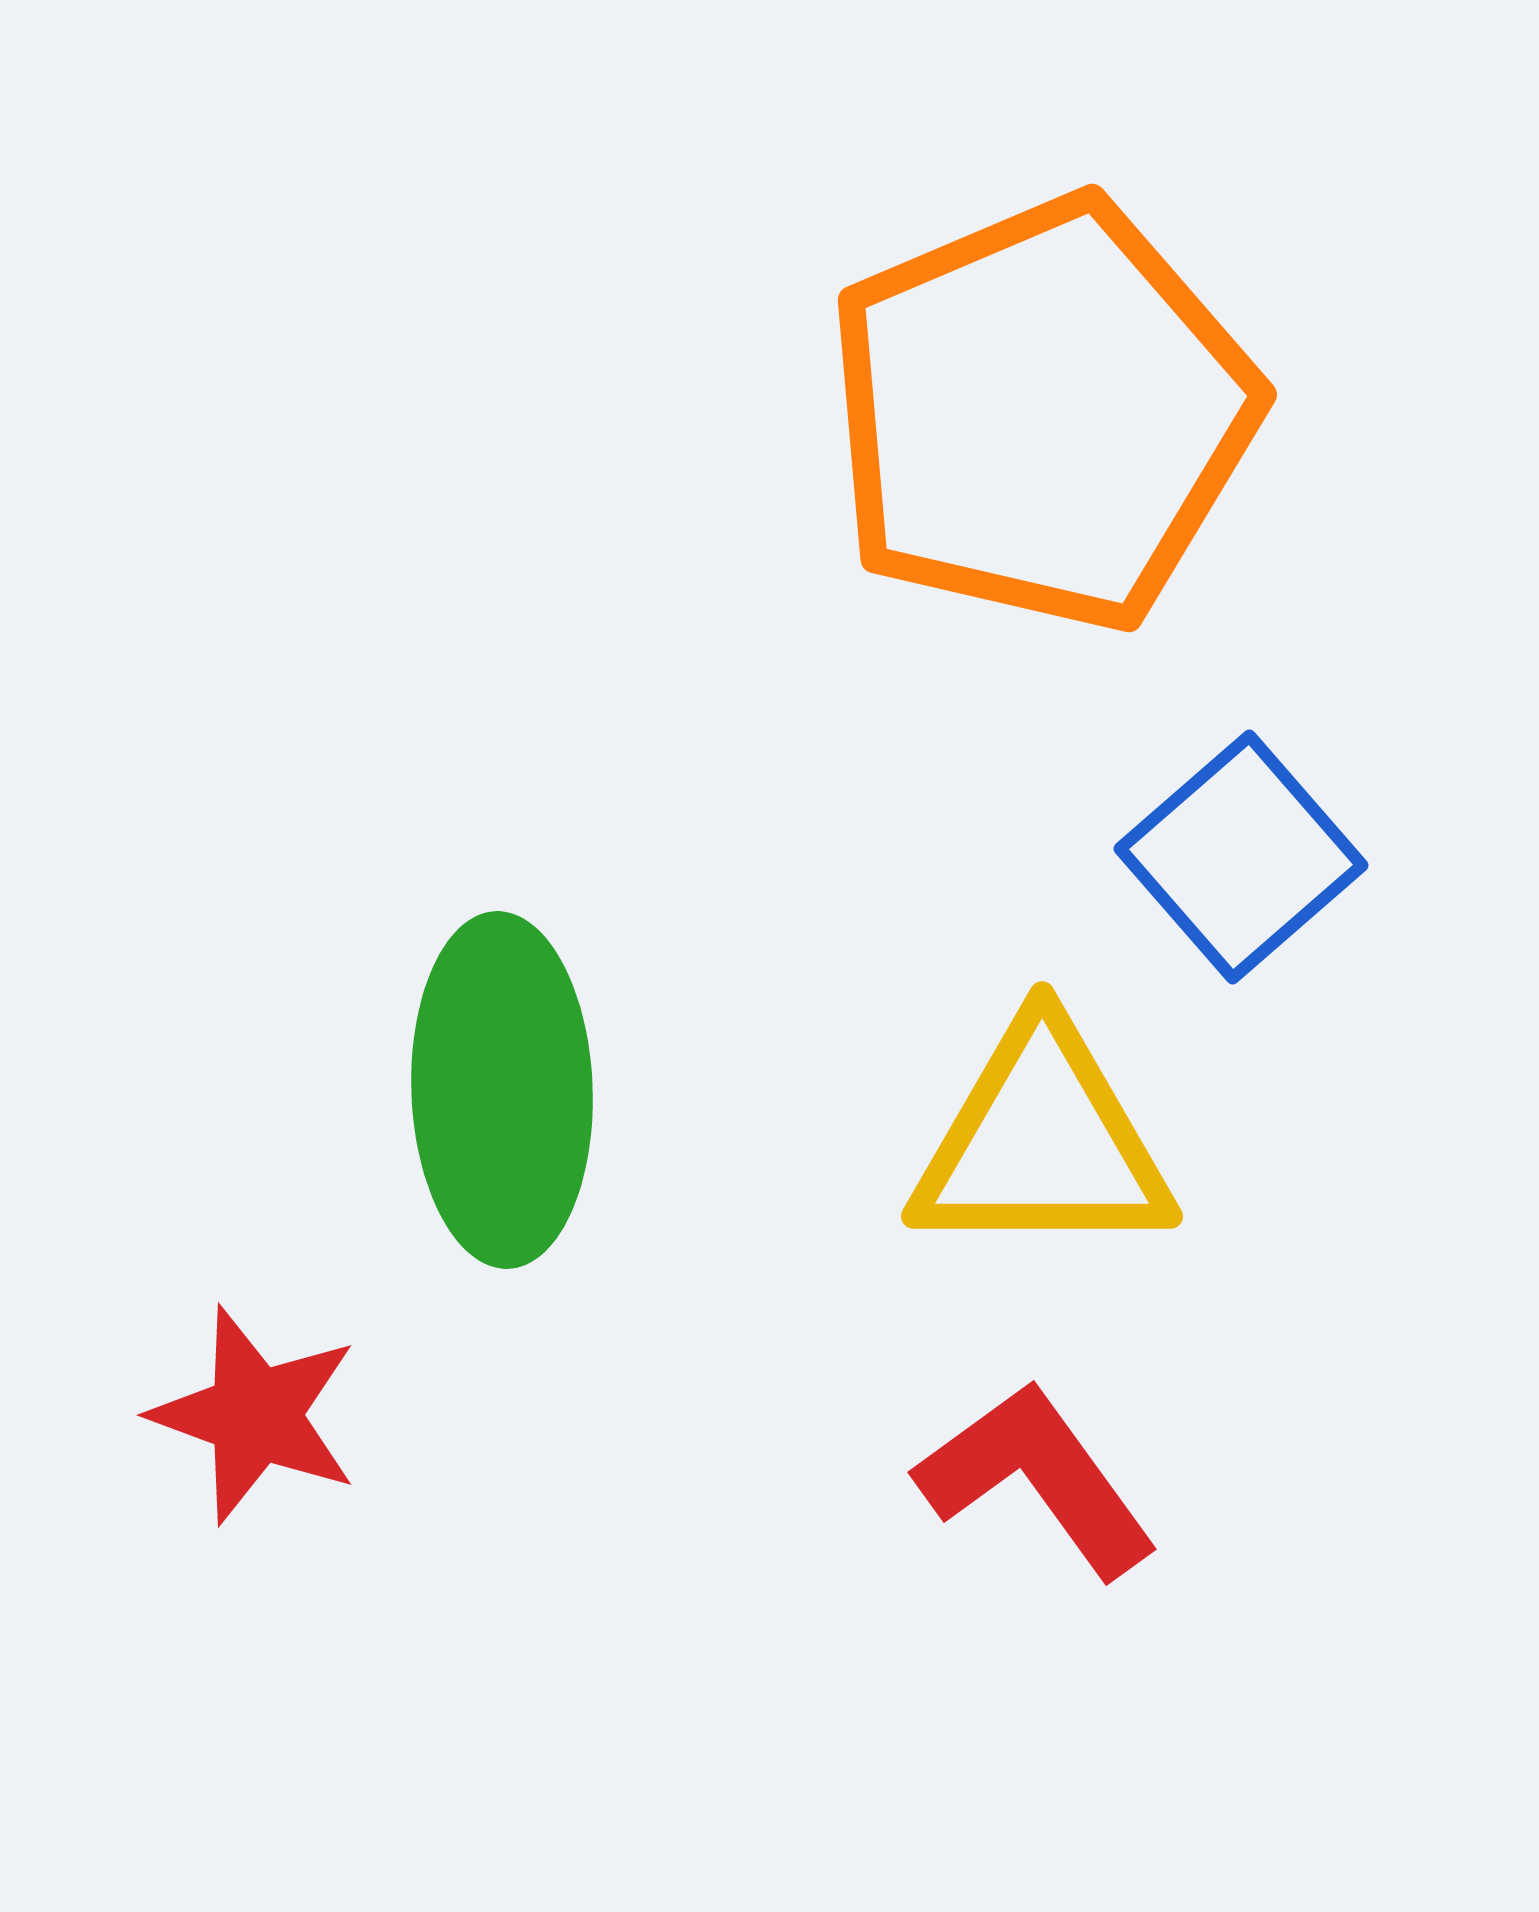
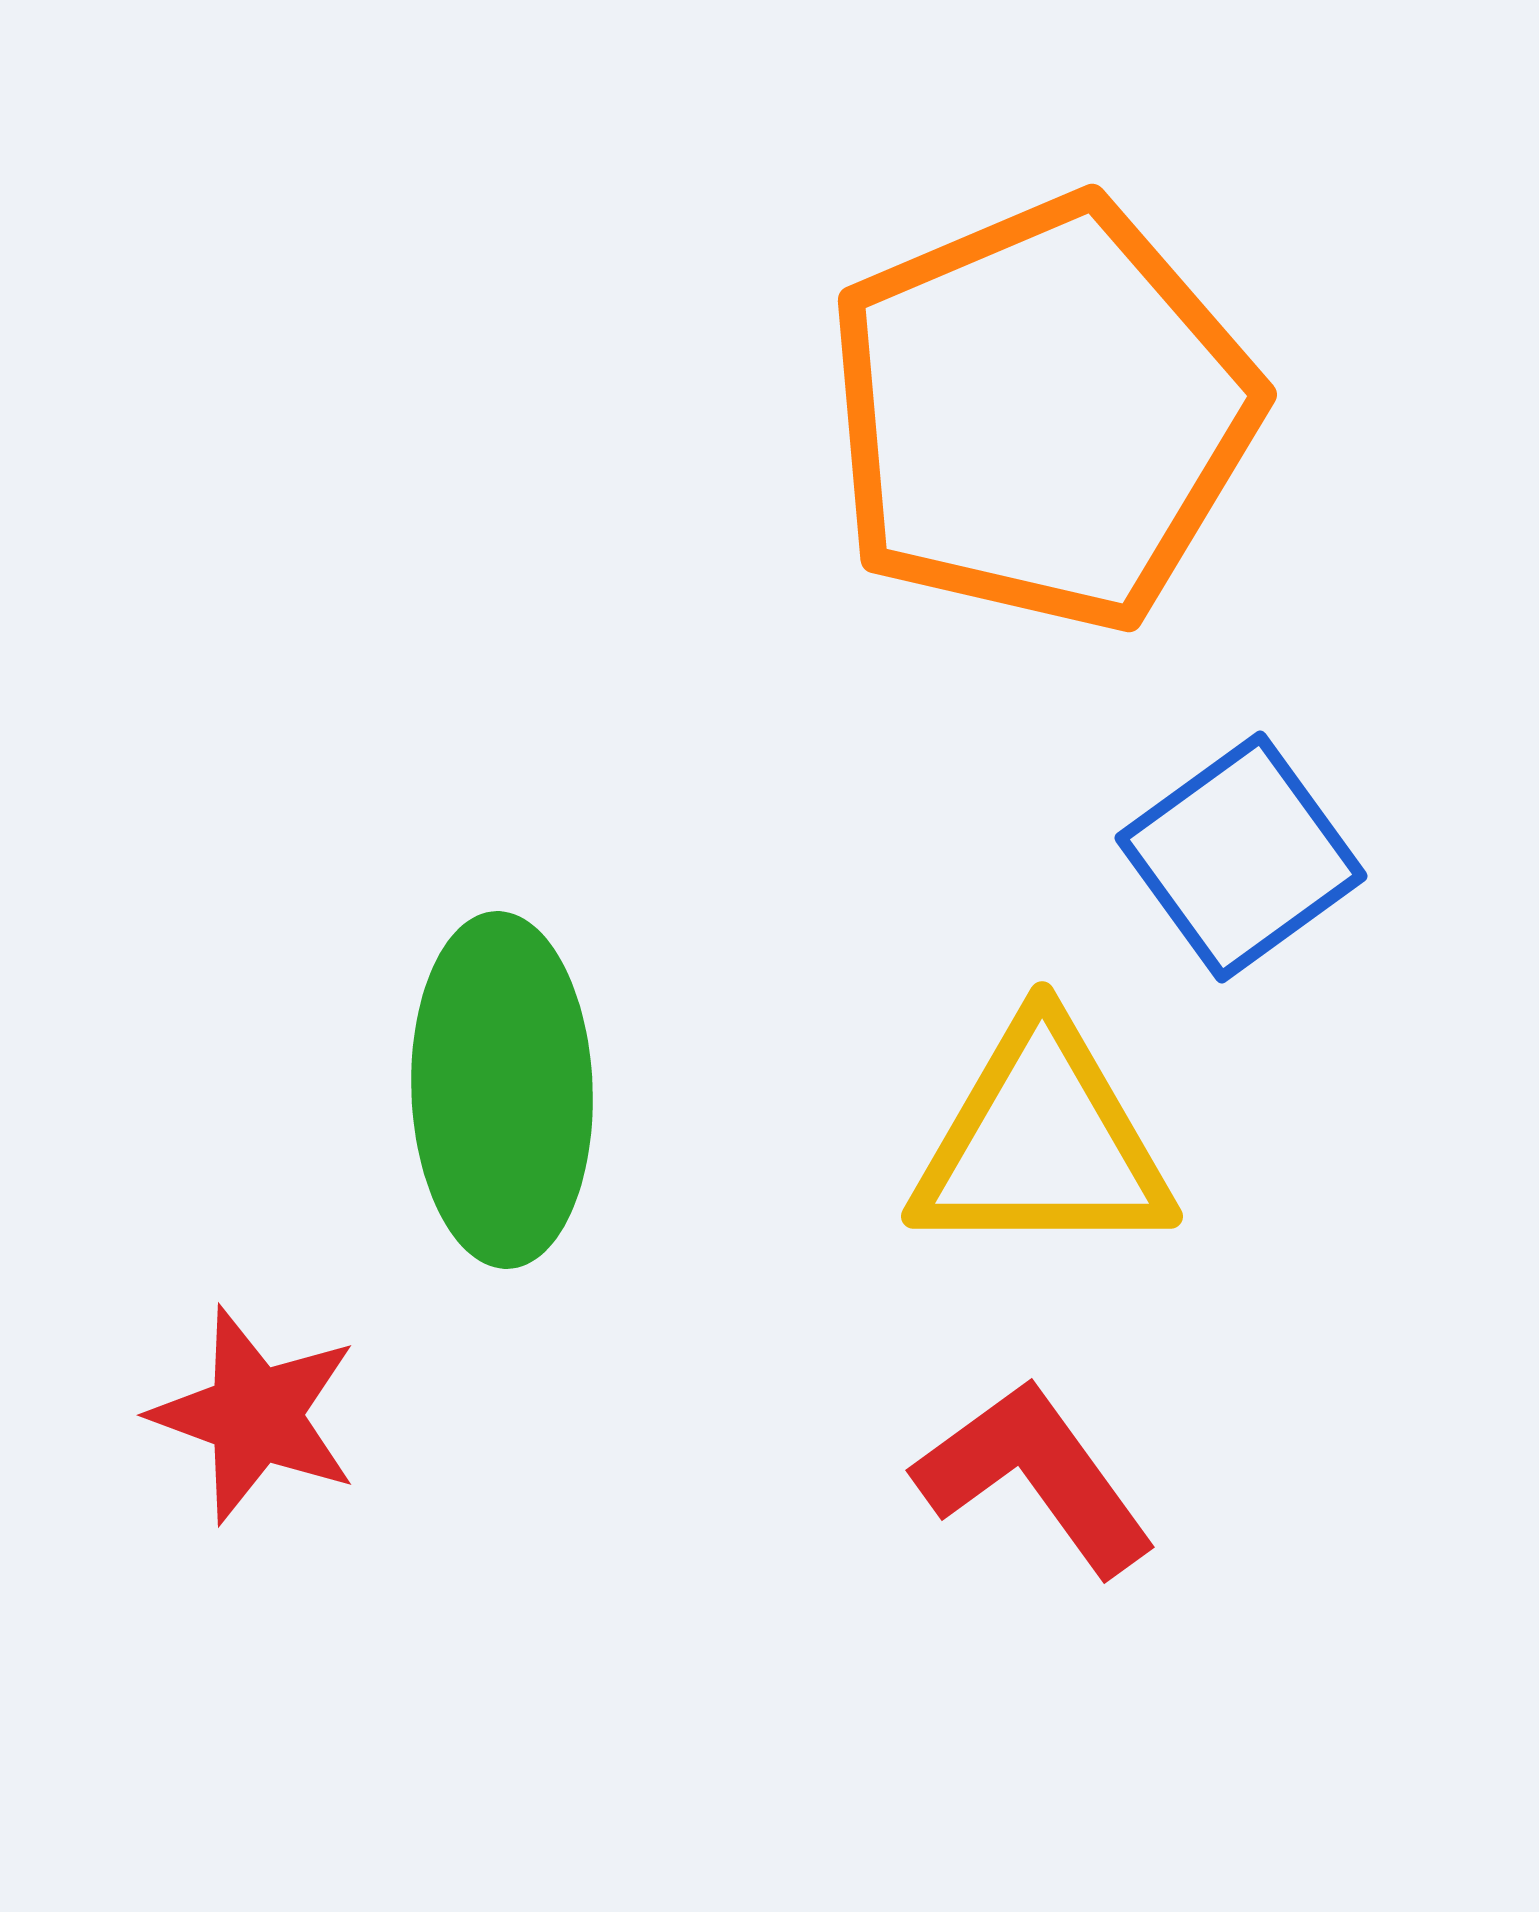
blue square: rotated 5 degrees clockwise
red L-shape: moved 2 px left, 2 px up
